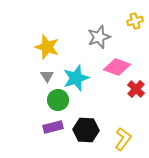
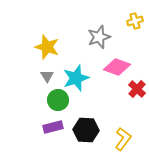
red cross: moved 1 px right
